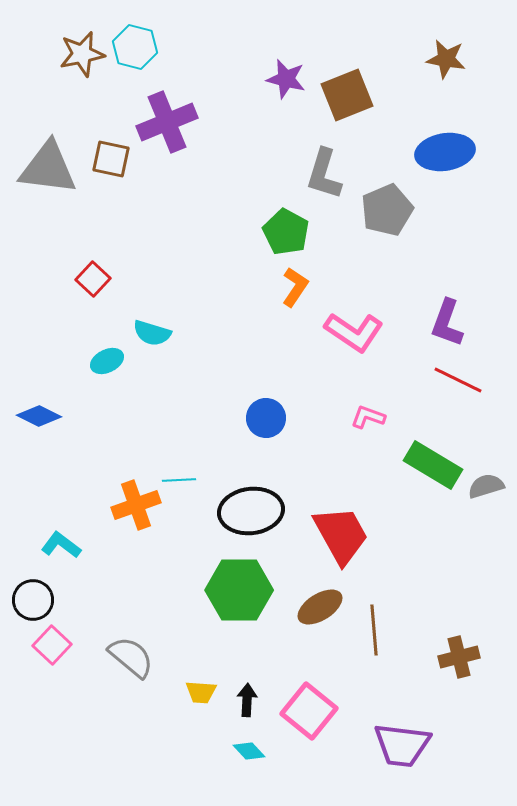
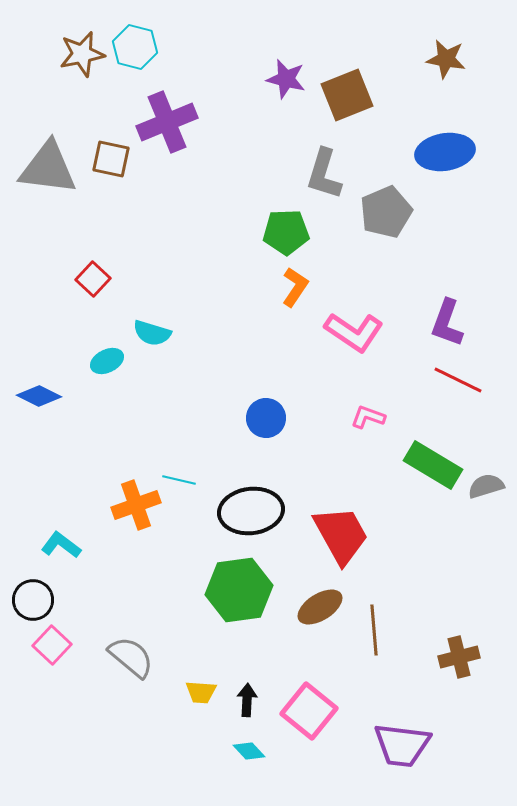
gray pentagon at (387, 210): moved 1 px left, 2 px down
green pentagon at (286, 232): rotated 30 degrees counterclockwise
blue diamond at (39, 416): moved 20 px up
cyan line at (179, 480): rotated 16 degrees clockwise
green hexagon at (239, 590): rotated 8 degrees counterclockwise
